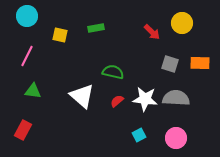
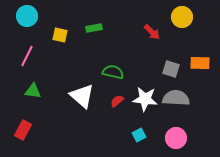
yellow circle: moved 6 px up
green rectangle: moved 2 px left
gray square: moved 1 px right, 5 px down
